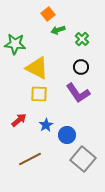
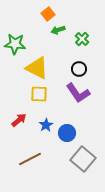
black circle: moved 2 px left, 2 px down
blue circle: moved 2 px up
